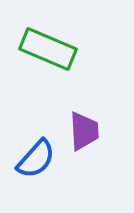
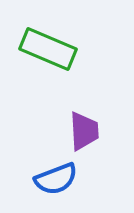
blue semicircle: moved 20 px right, 20 px down; rotated 27 degrees clockwise
